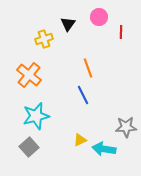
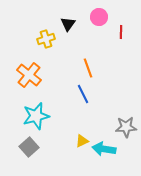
yellow cross: moved 2 px right
blue line: moved 1 px up
yellow triangle: moved 2 px right, 1 px down
